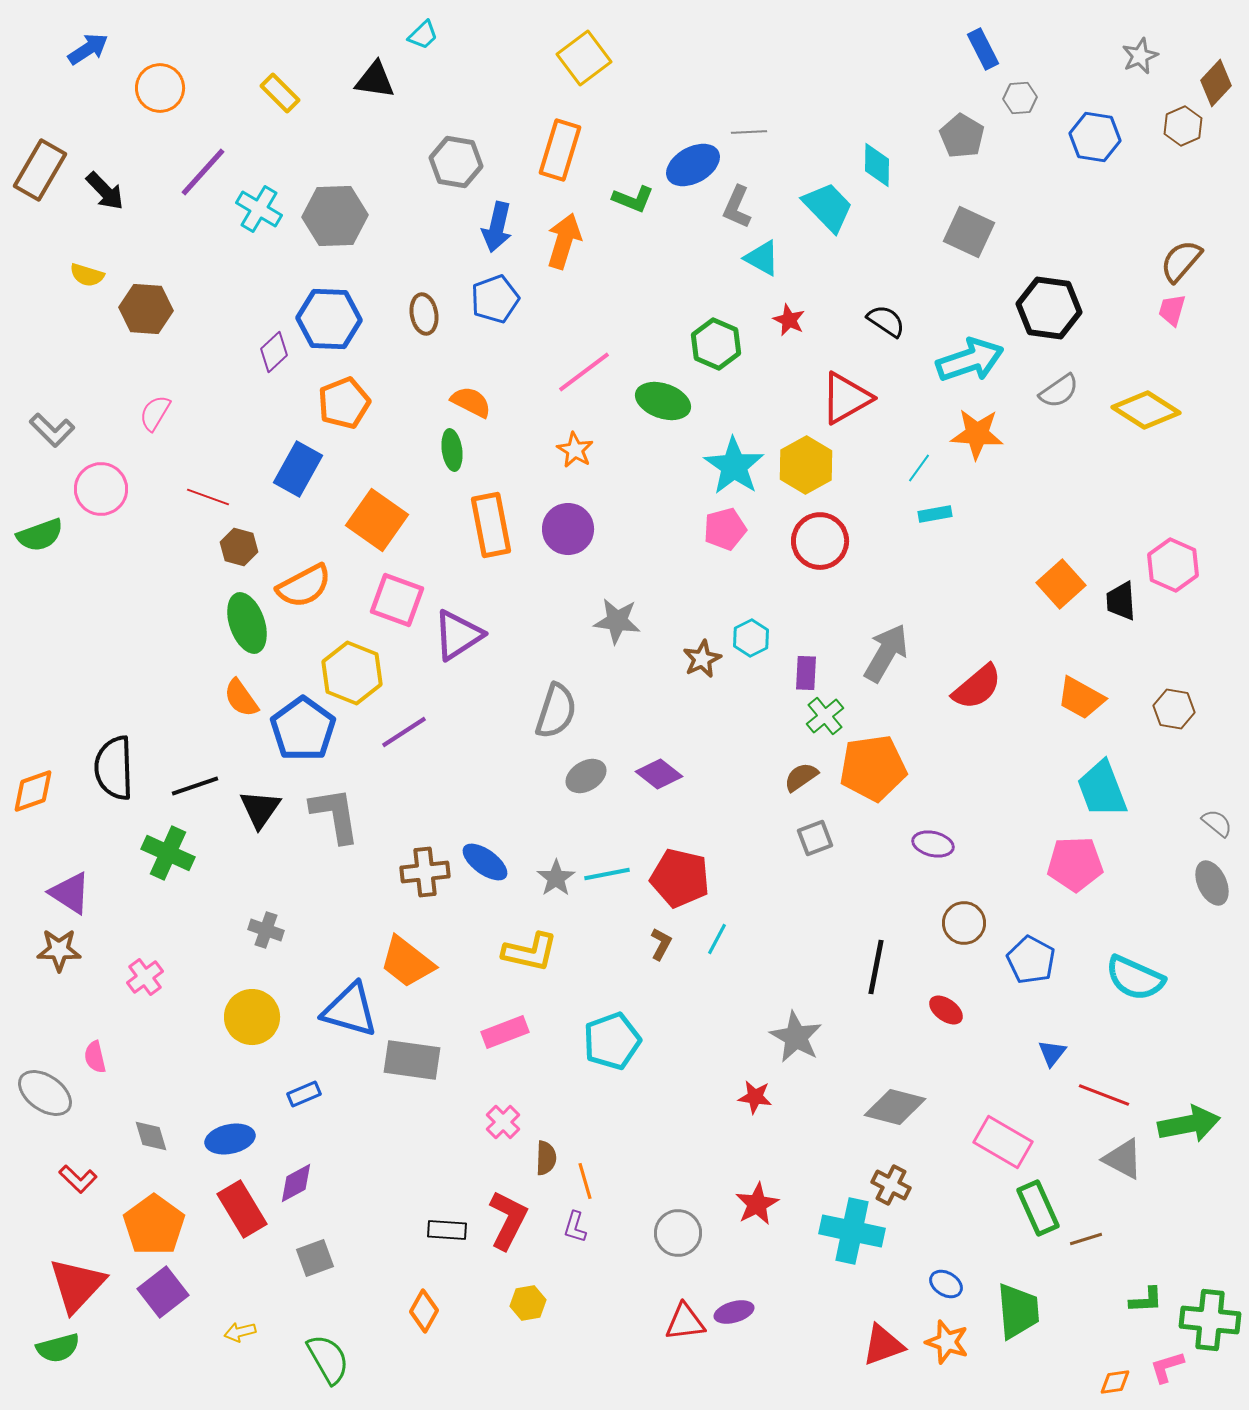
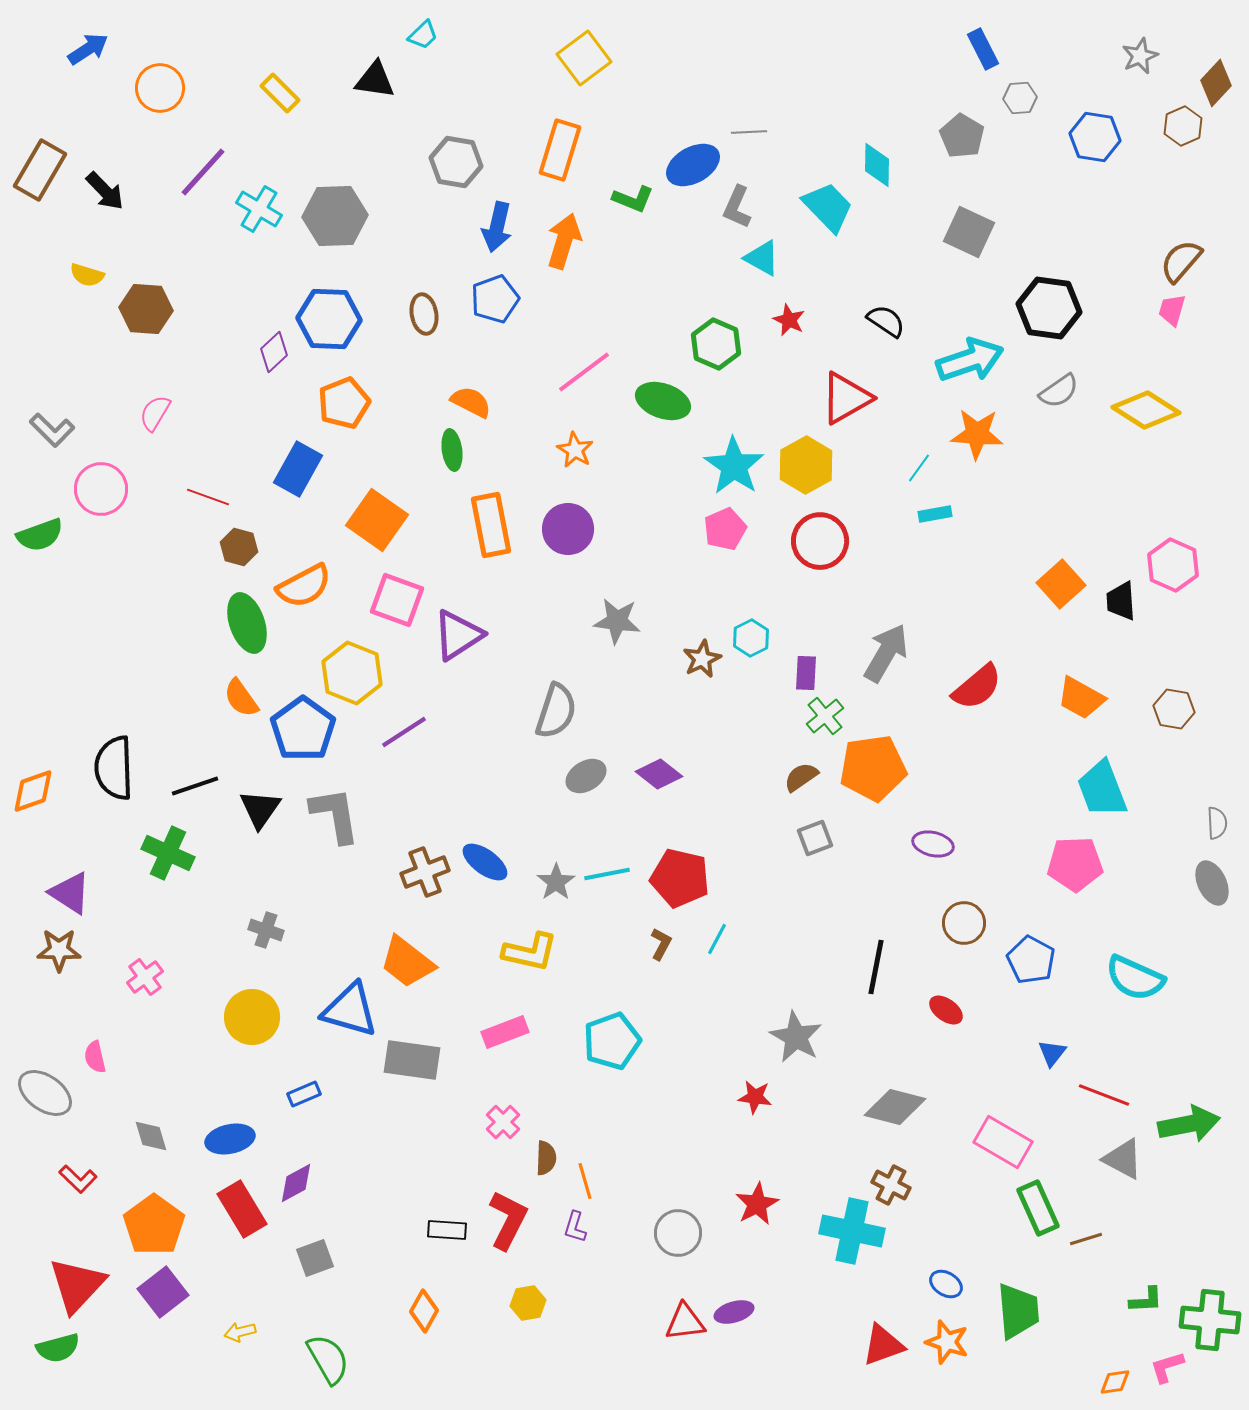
pink pentagon at (725, 529): rotated 9 degrees counterclockwise
gray semicircle at (1217, 823): rotated 48 degrees clockwise
brown cross at (425, 872): rotated 15 degrees counterclockwise
gray star at (556, 878): moved 4 px down
